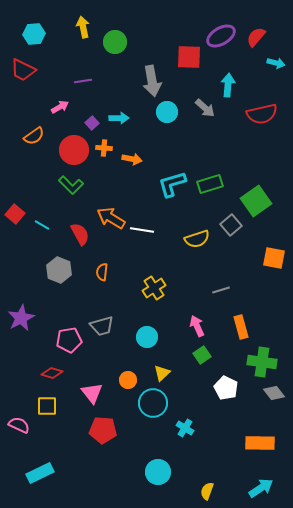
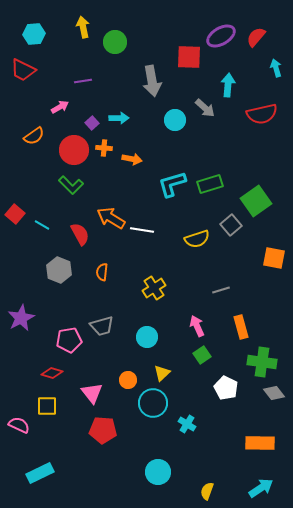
cyan arrow at (276, 63): moved 5 px down; rotated 120 degrees counterclockwise
cyan circle at (167, 112): moved 8 px right, 8 px down
cyan cross at (185, 428): moved 2 px right, 4 px up
